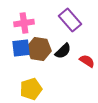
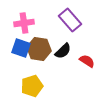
blue square: rotated 24 degrees clockwise
yellow pentagon: moved 1 px right, 3 px up
